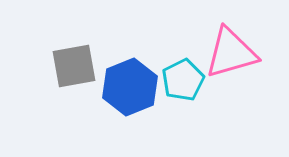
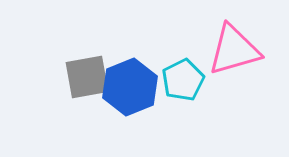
pink triangle: moved 3 px right, 3 px up
gray square: moved 13 px right, 11 px down
